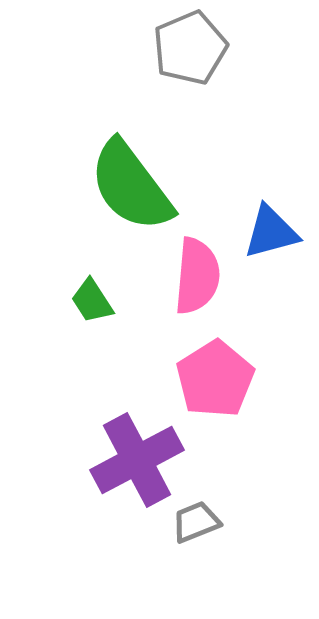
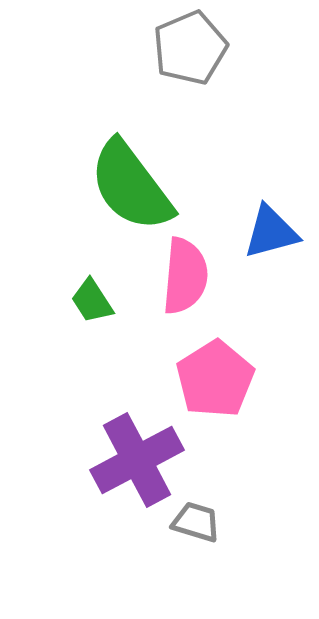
pink semicircle: moved 12 px left
gray trapezoid: rotated 39 degrees clockwise
